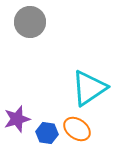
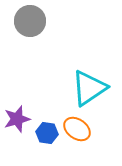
gray circle: moved 1 px up
